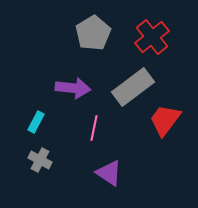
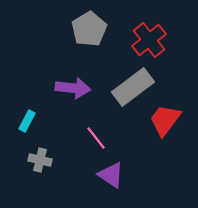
gray pentagon: moved 4 px left, 4 px up
red cross: moved 3 px left, 3 px down
cyan rectangle: moved 9 px left, 1 px up
pink line: moved 2 px right, 10 px down; rotated 50 degrees counterclockwise
gray cross: rotated 15 degrees counterclockwise
purple triangle: moved 2 px right, 2 px down
